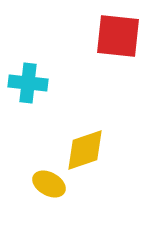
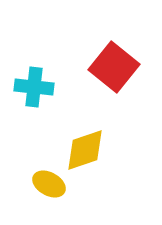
red square: moved 4 px left, 31 px down; rotated 33 degrees clockwise
cyan cross: moved 6 px right, 4 px down
